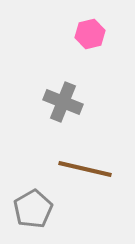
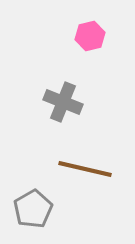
pink hexagon: moved 2 px down
